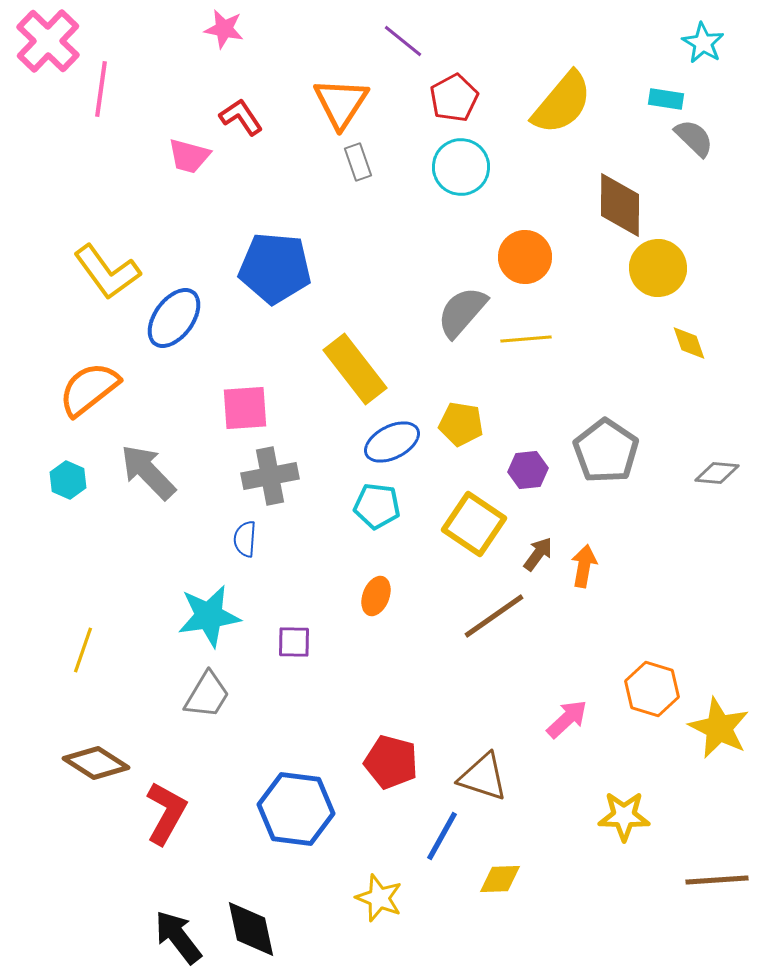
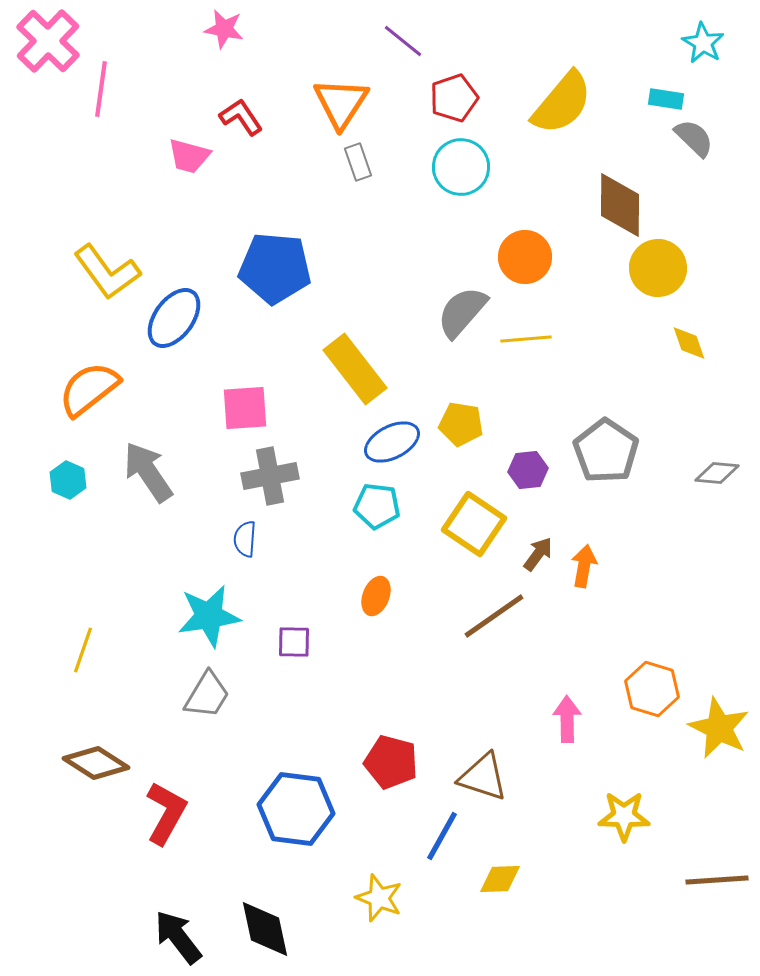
red pentagon at (454, 98): rotated 9 degrees clockwise
gray arrow at (148, 472): rotated 10 degrees clockwise
pink arrow at (567, 719): rotated 48 degrees counterclockwise
black diamond at (251, 929): moved 14 px right
